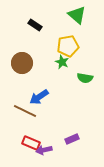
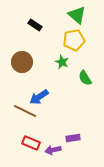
yellow pentagon: moved 6 px right, 6 px up
brown circle: moved 1 px up
green semicircle: rotated 49 degrees clockwise
purple rectangle: moved 1 px right, 1 px up; rotated 16 degrees clockwise
purple arrow: moved 9 px right
